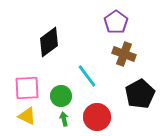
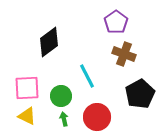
cyan line: rotated 10 degrees clockwise
